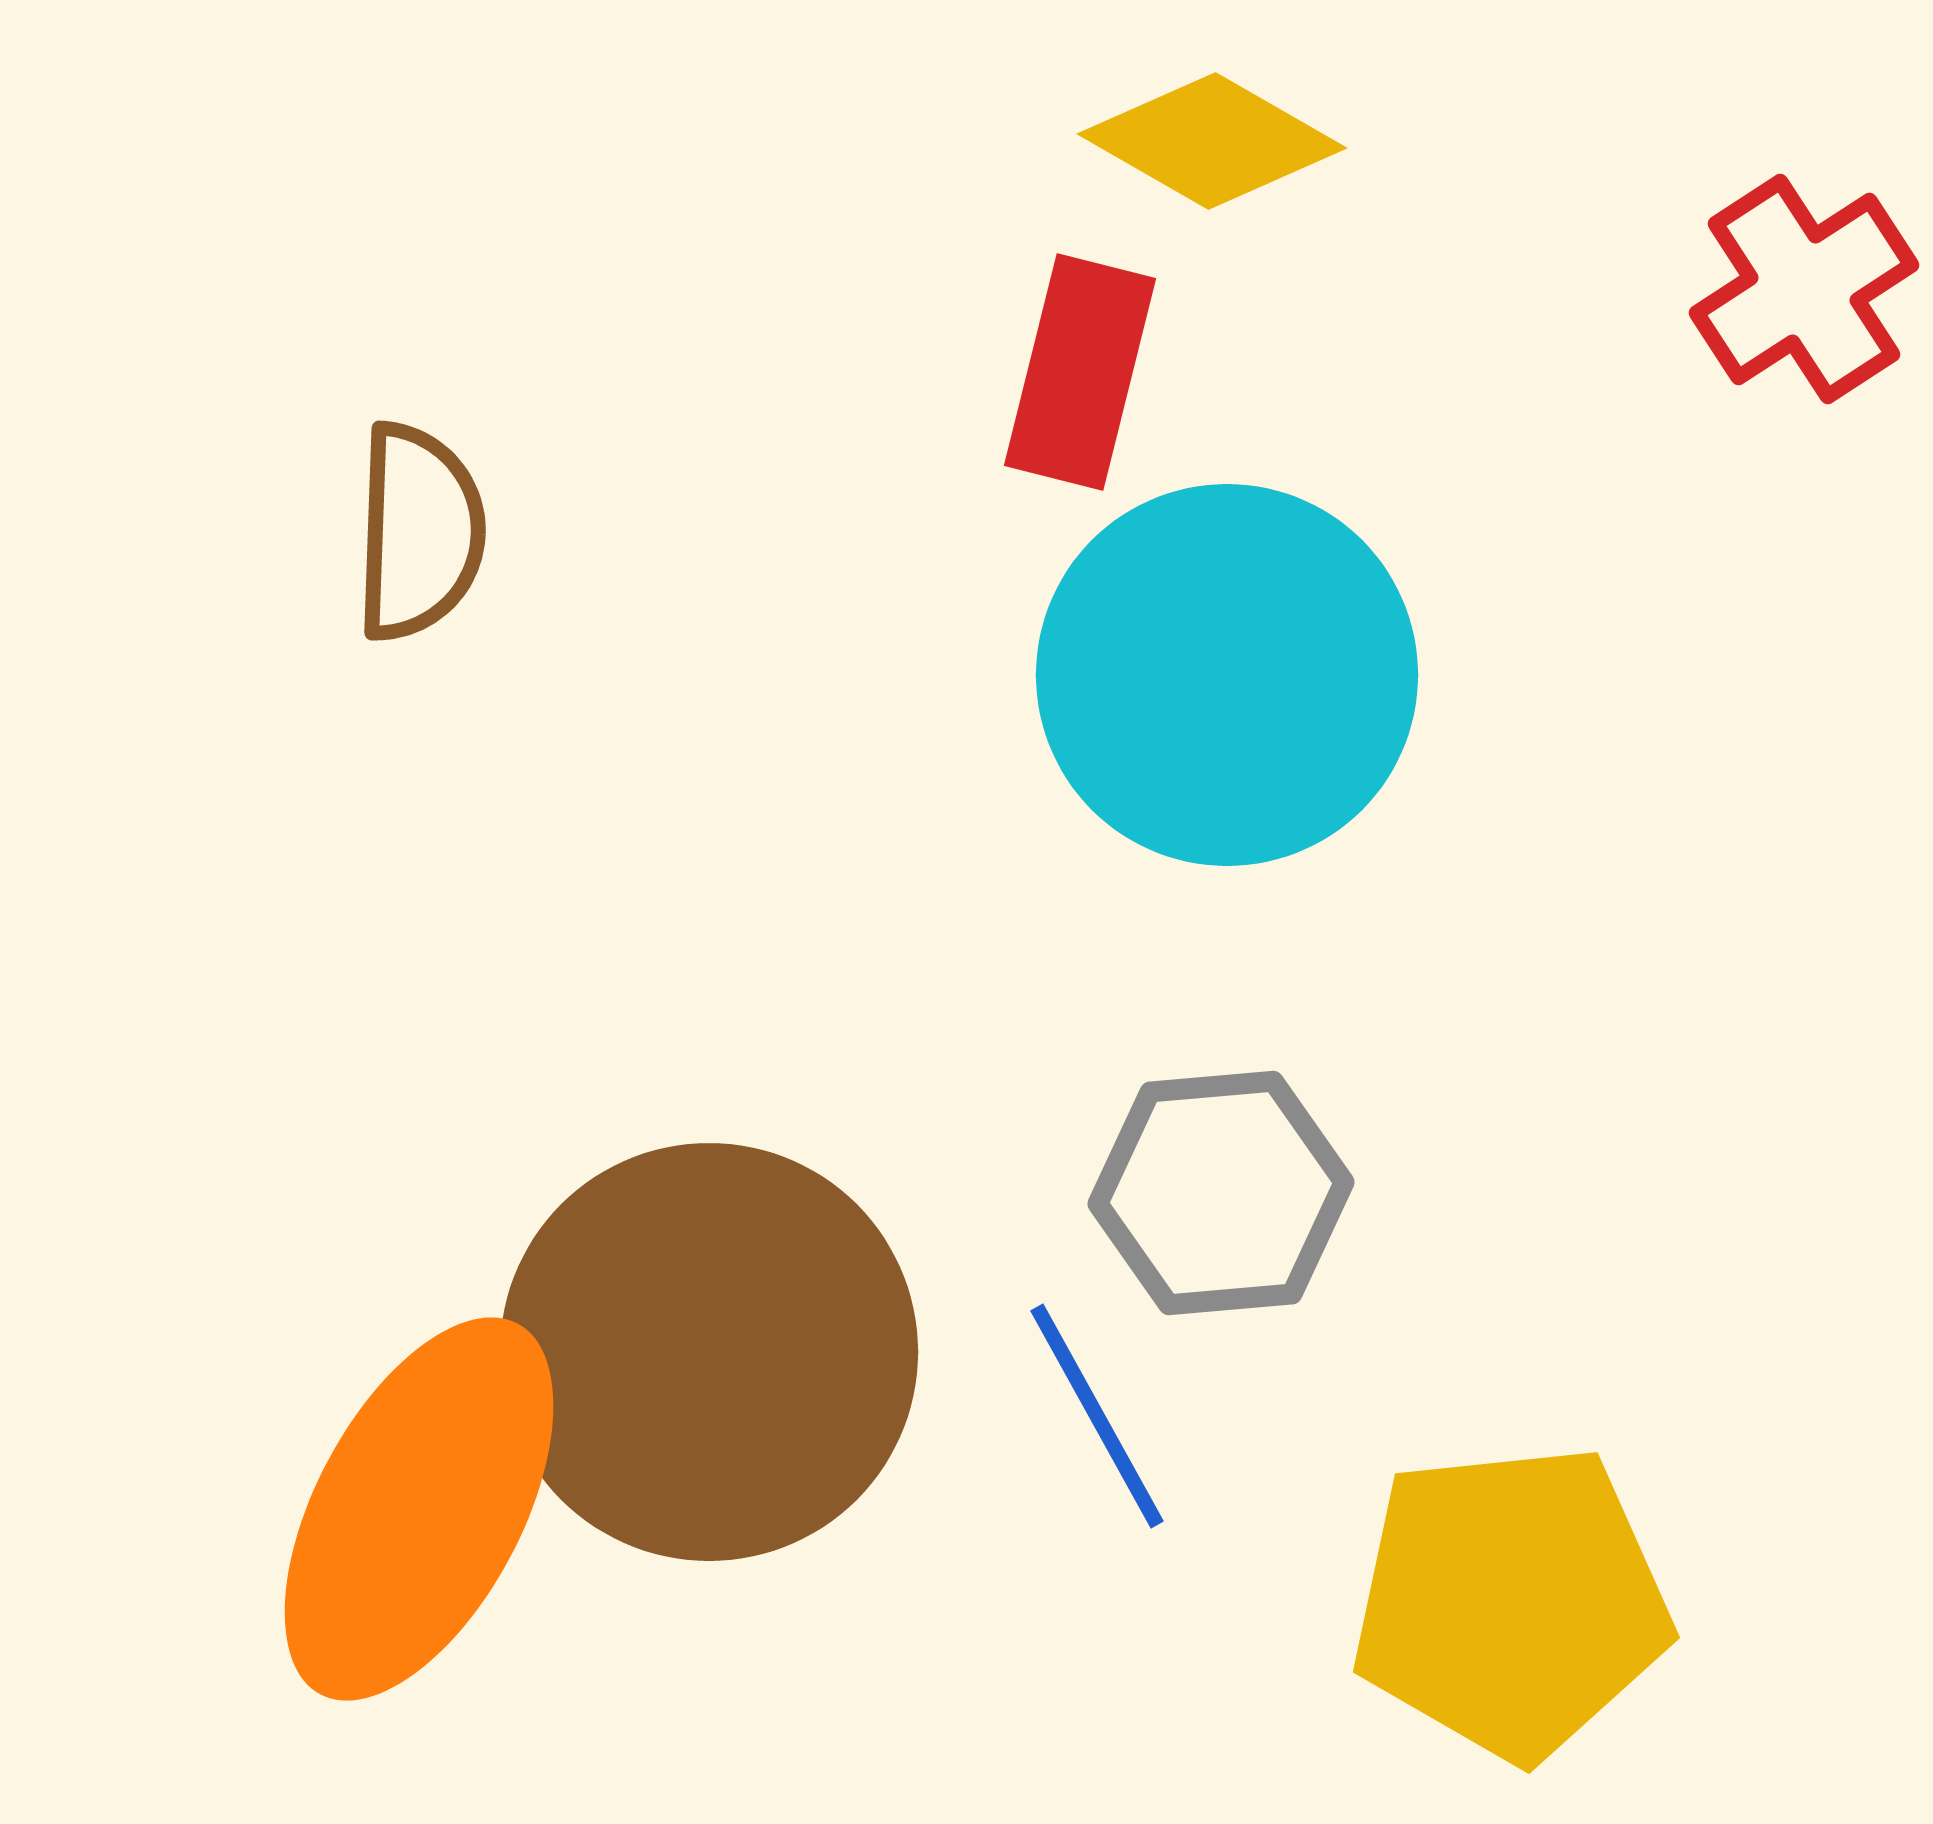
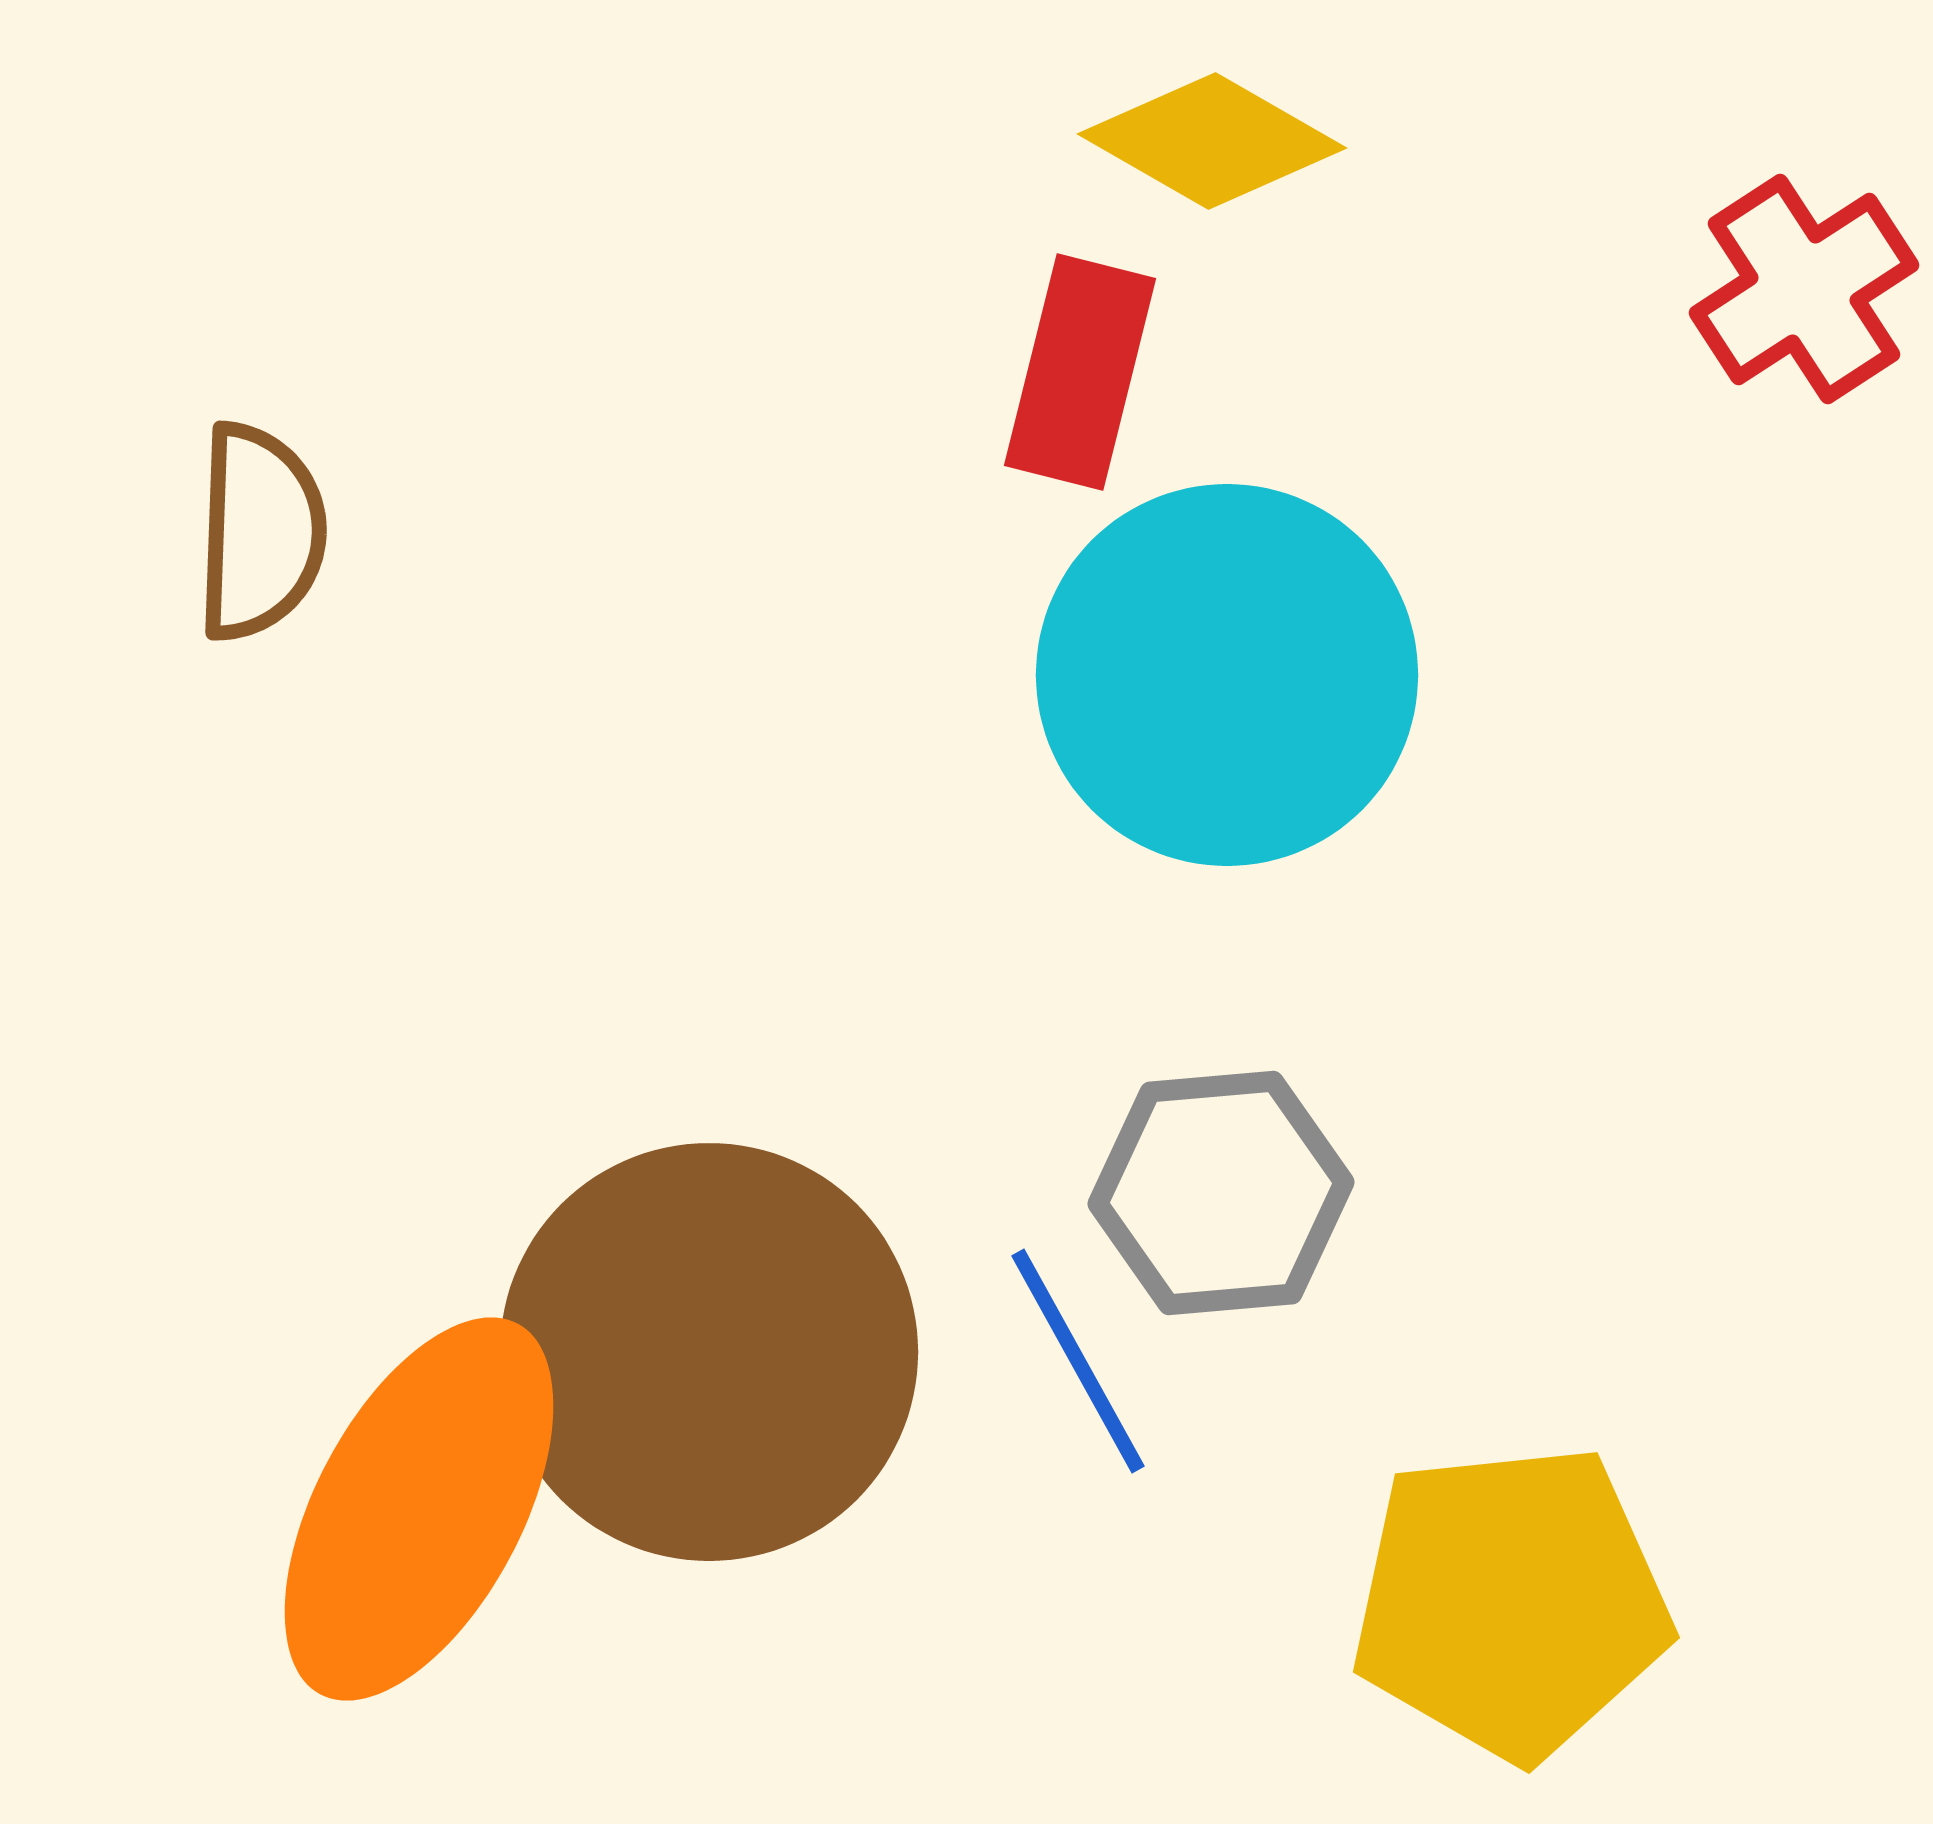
brown semicircle: moved 159 px left
blue line: moved 19 px left, 55 px up
